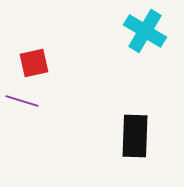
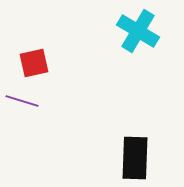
cyan cross: moved 7 px left
black rectangle: moved 22 px down
